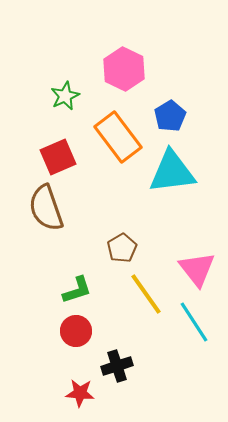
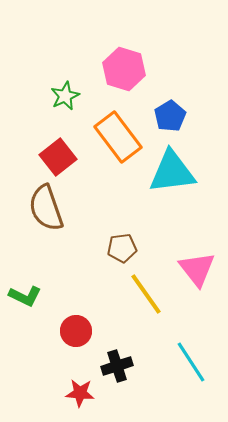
pink hexagon: rotated 9 degrees counterclockwise
red square: rotated 15 degrees counterclockwise
brown pentagon: rotated 24 degrees clockwise
green L-shape: moved 52 px left, 6 px down; rotated 44 degrees clockwise
cyan line: moved 3 px left, 40 px down
